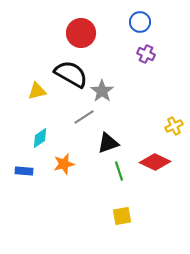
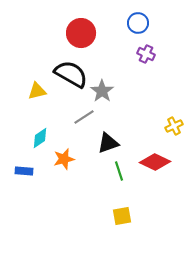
blue circle: moved 2 px left, 1 px down
orange star: moved 5 px up
